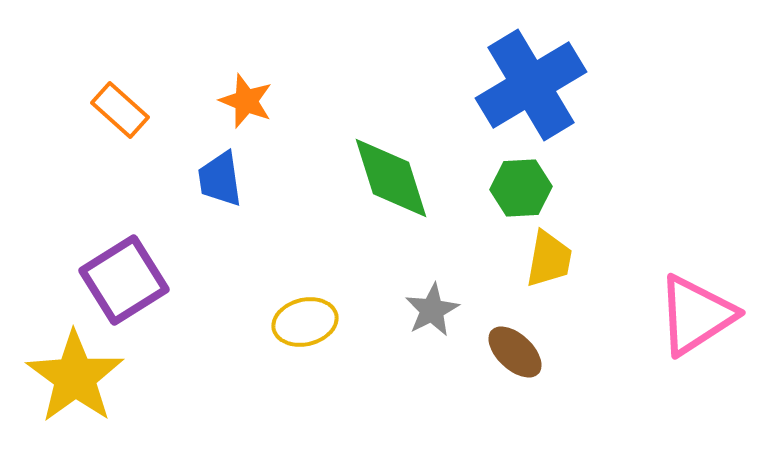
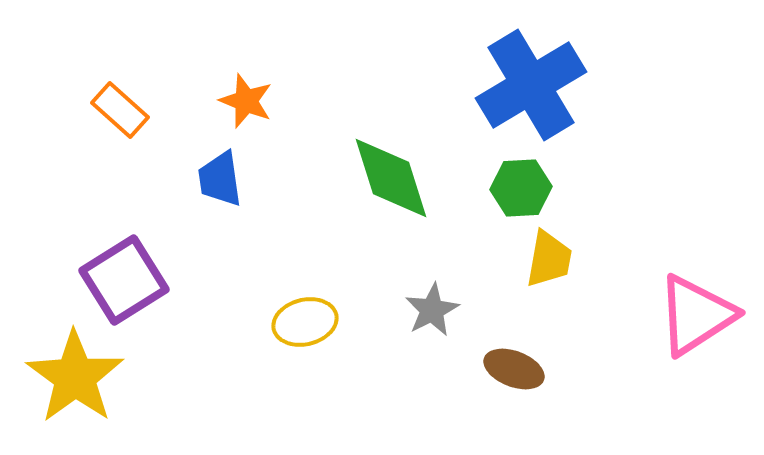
brown ellipse: moved 1 px left, 17 px down; rotated 22 degrees counterclockwise
